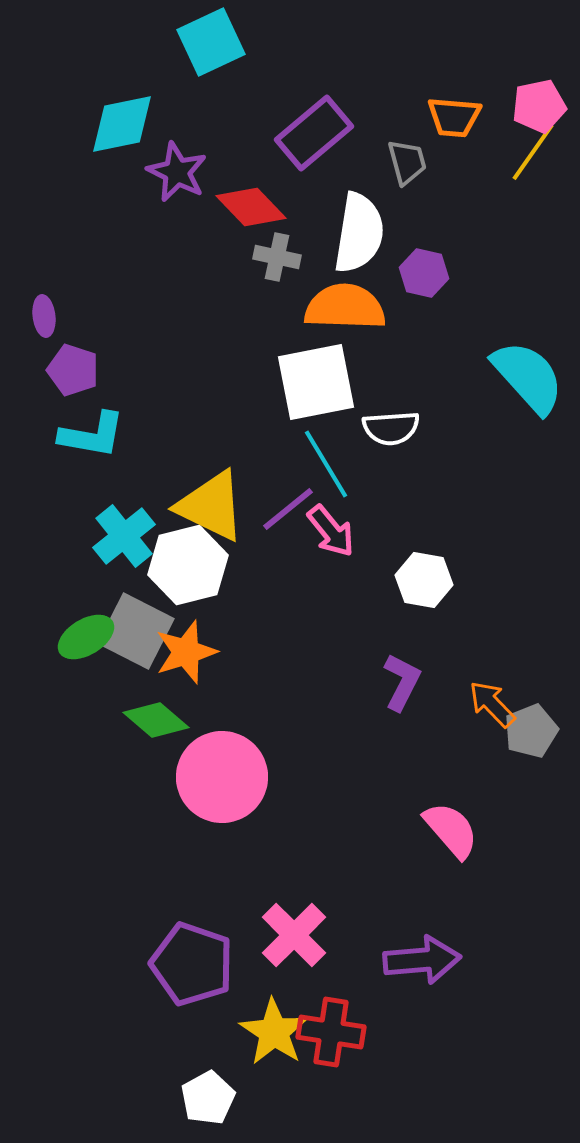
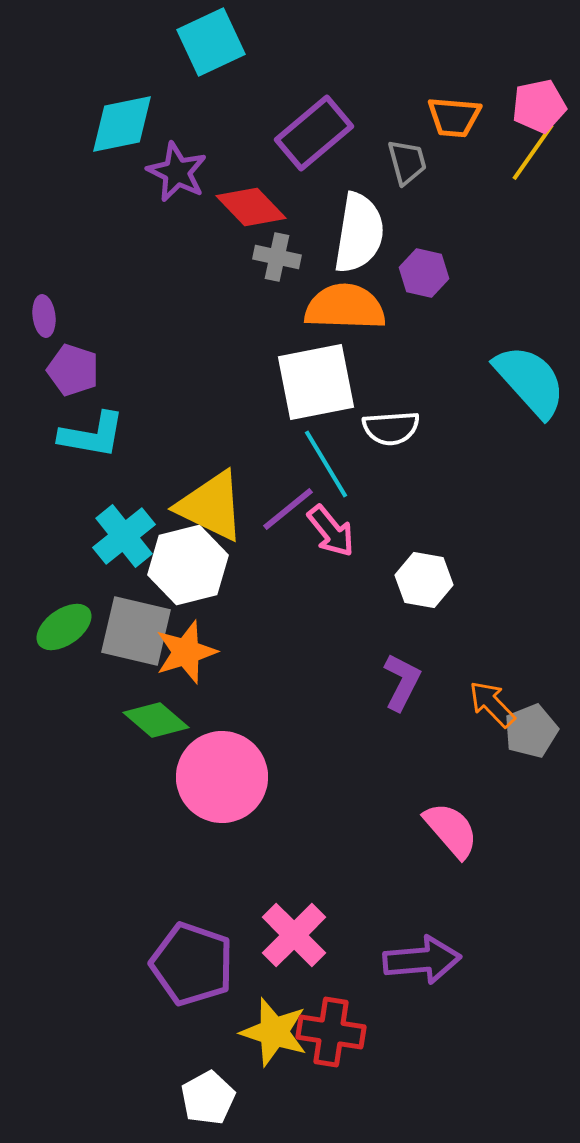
cyan semicircle at (528, 377): moved 2 px right, 4 px down
gray square at (136, 631): rotated 14 degrees counterclockwise
green ellipse at (86, 637): moved 22 px left, 10 px up; rotated 4 degrees counterclockwise
yellow star at (274, 1032): rotated 16 degrees counterclockwise
